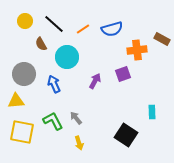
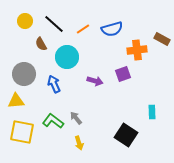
purple arrow: rotated 77 degrees clockwise
green L-shape: rotated 25 degrees counterclockwise
